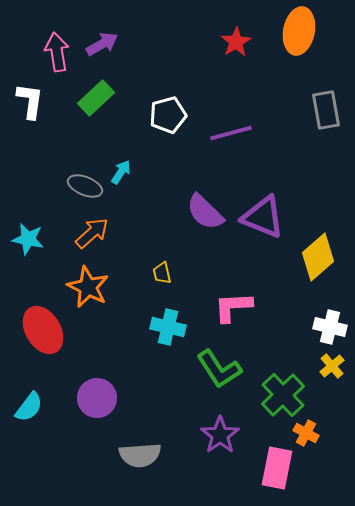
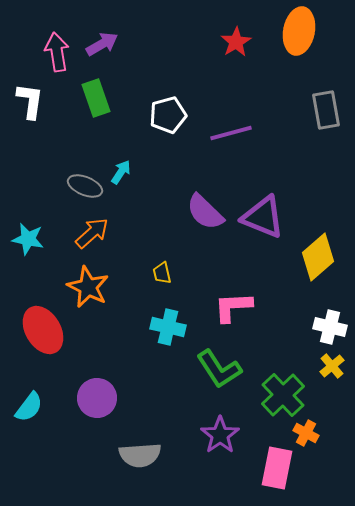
green rectangle: rotated 66 degrees counterclockwise
